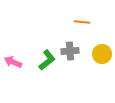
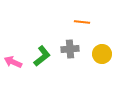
gray cross: moved 2 px up
green L-shape: moved 5 px left, 4 px up
